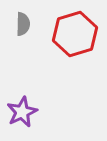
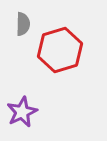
red hexagon: moved 15 px left, 16 px down
